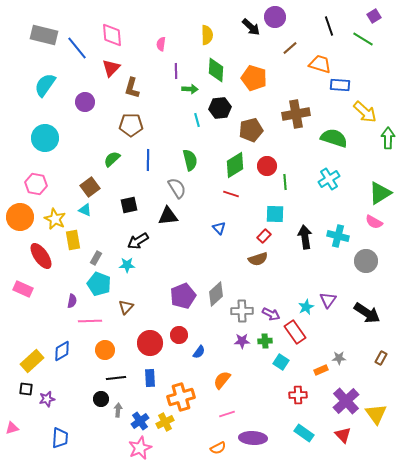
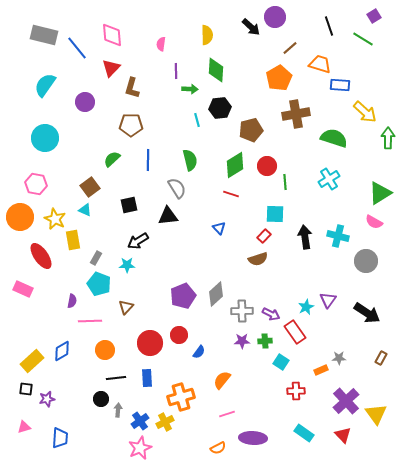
orange pentagon at (254, 78): moved 25 px right; rotated 25 degrees clockwise
blue rectangle at (150, 378): moved 3 px left
red cross at (298, 395): moved 2 px left, 4 px up
pink triangle at (12, 428): moved 12 px right, 1 px up
